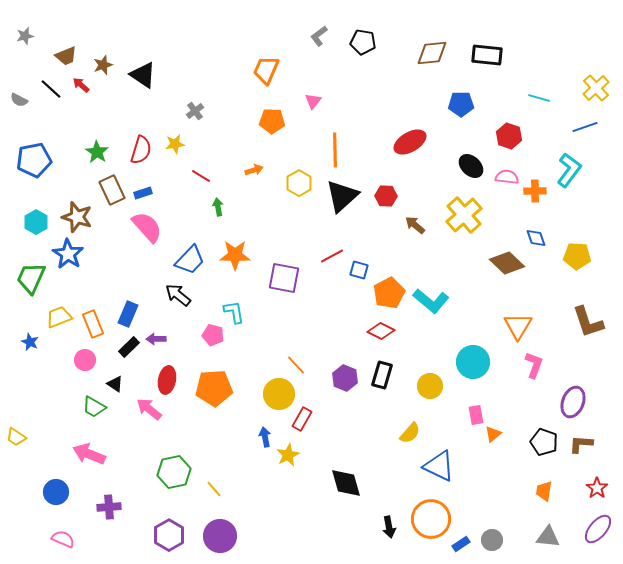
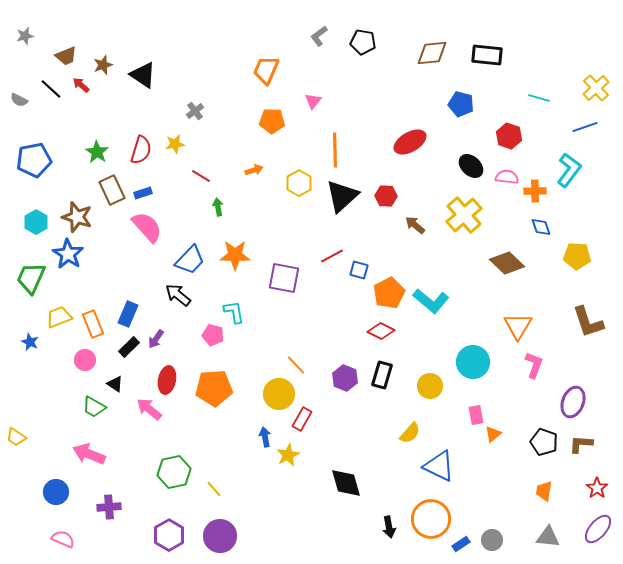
blue pentagon at (461, 104): rotated 15 degrees clockwise
blue diamond at (536, 238): moved 5 px right, 11 px up
purple arrow at (156, 339): rotated 54 degrees counterclockwise
